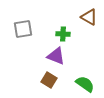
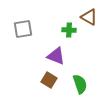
green cross: moved 6 px right, 4 px up
green semicircle: moved 5 px left; rotated 36 degrees clockwise
